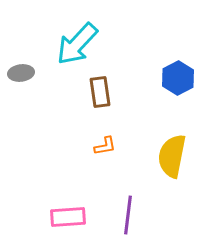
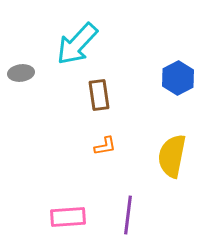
brown rectangle: moved 1 px left, 3 px down
